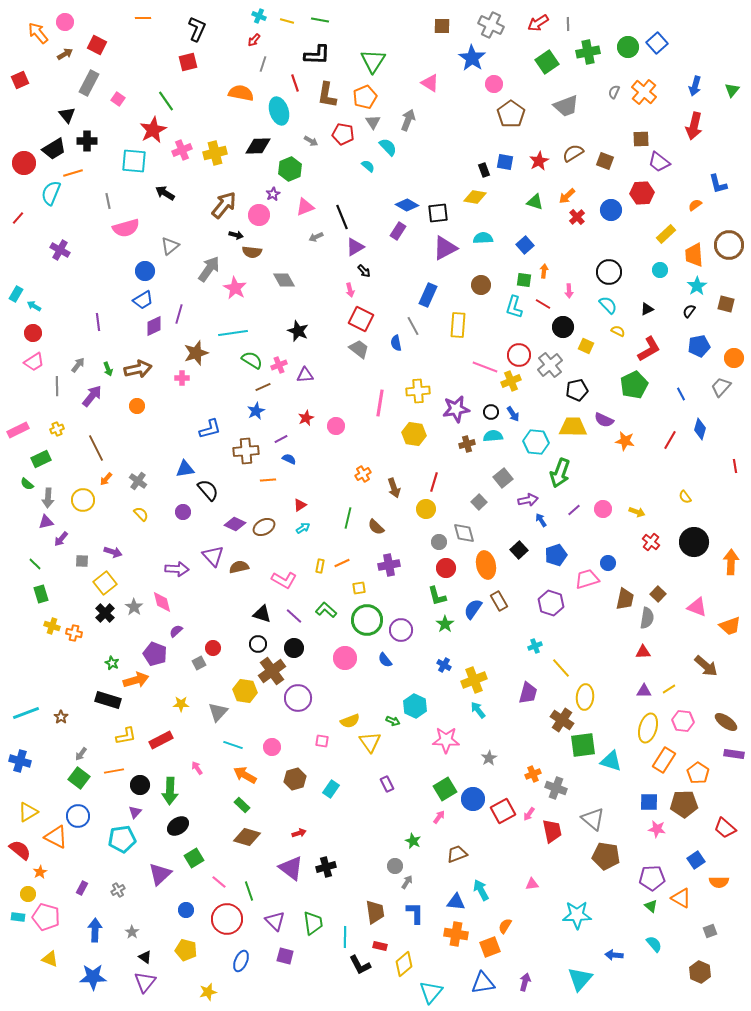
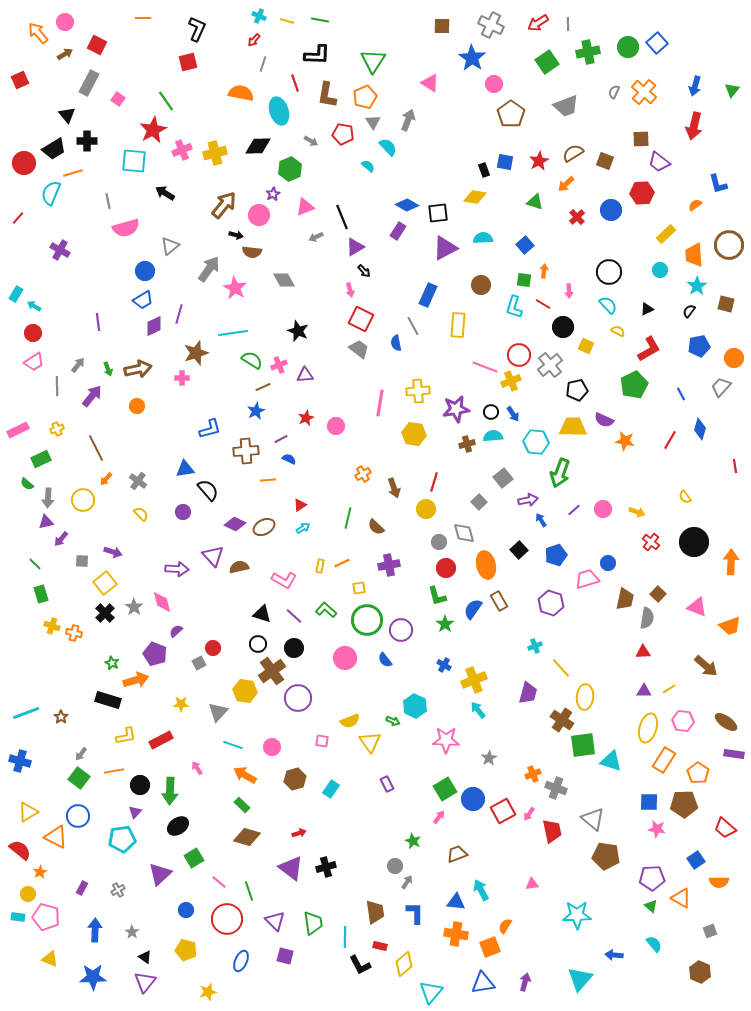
orange arrow at (567, 196): moved 1 px left, 12 px up
